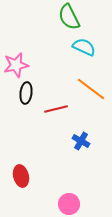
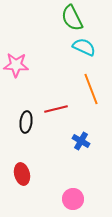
green semicircle: moved 3 px right, 1 px down
pink star: rotated 15 degrees clockwise
orange line: rotated 32 degrees clockwise
black ellipse: moved 29 px down
red ellipse: moved 1 px right, 2 px up
pink circle: moved 4 px right, 5 px up
